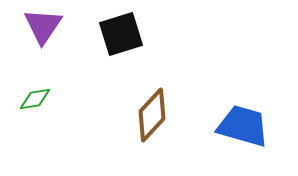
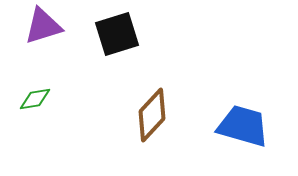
purple triangle: rotated 39 degrees clockwise
black square: moved 4 px left
